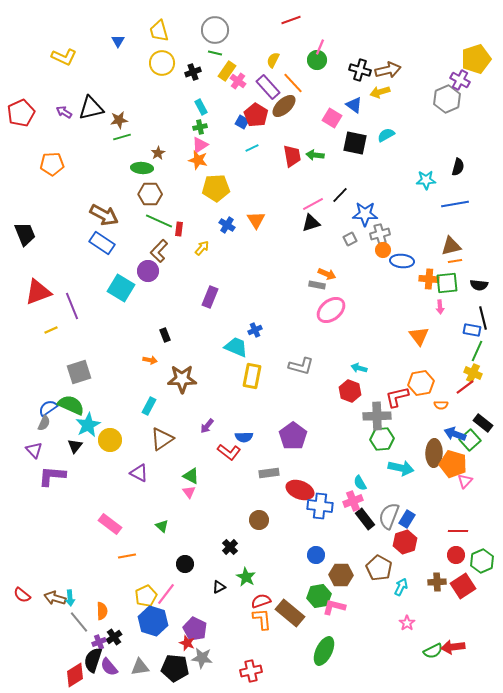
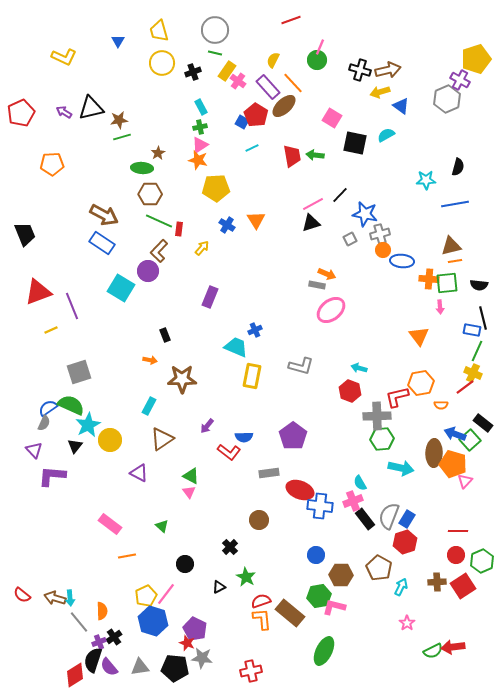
blue triangle at (354, 105): moved 47 px right, 1 px down
blue star at (365, 214): rotated 10 degrees clockwise
